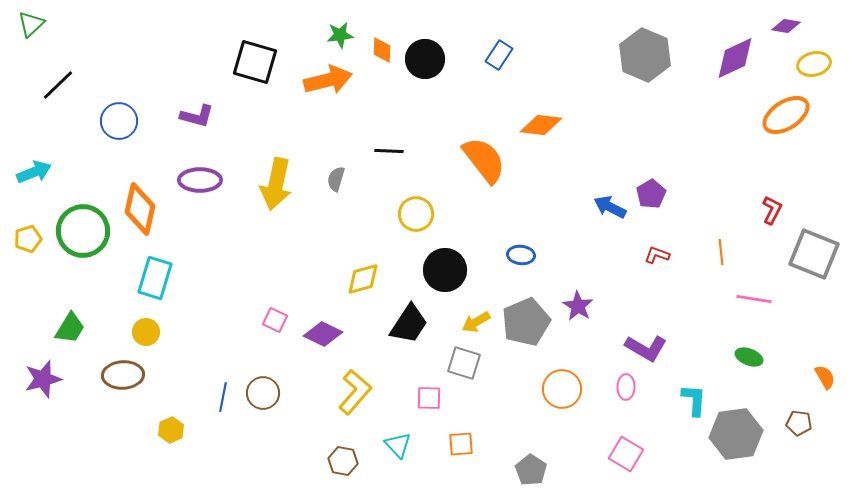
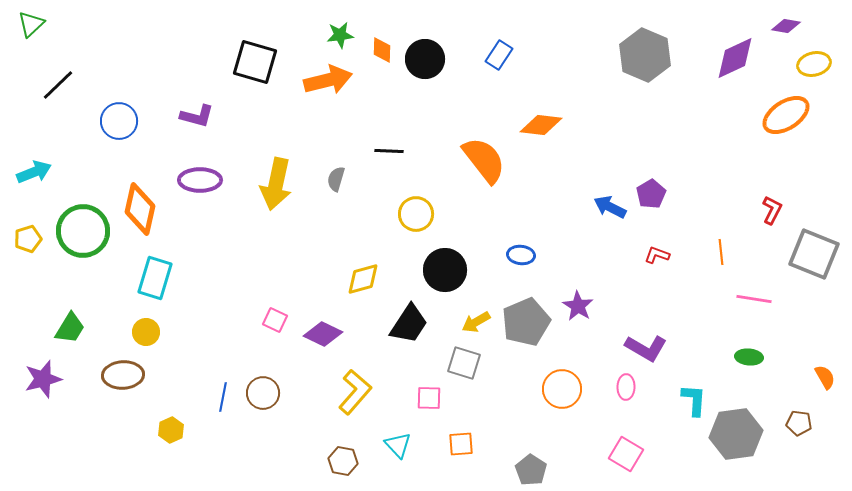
green ellipse at (749, 357): rotated 16 degrees counterclockwise
